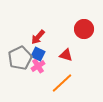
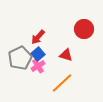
blue square: rotated 24 degrees clockwise
